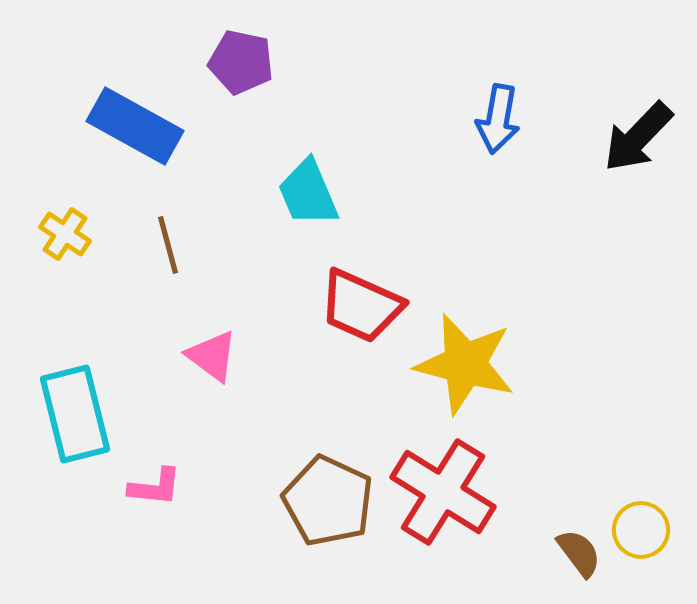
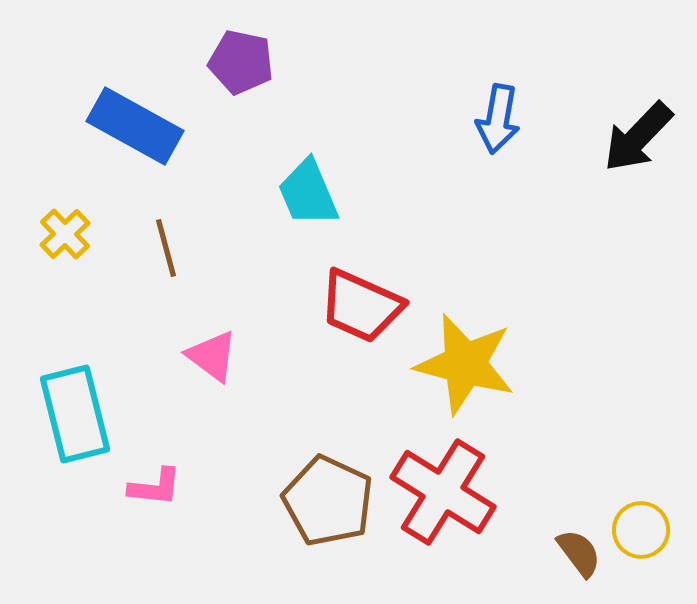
yellow cross: rotated 12 degrees clockwise
brown line: moved 2 px left, 3 px down
